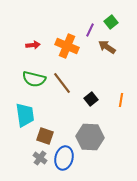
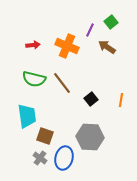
cyan trapezoid: moved 2 px right, 1 px down
